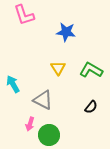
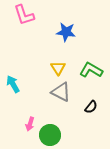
gray triangle: moved 18 px right, 8 px up
green circle: moved 1 px right
